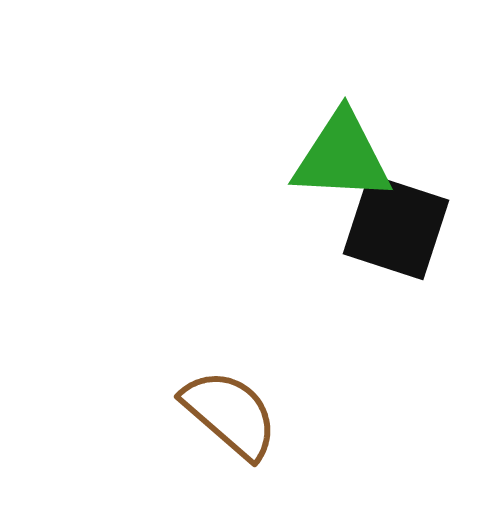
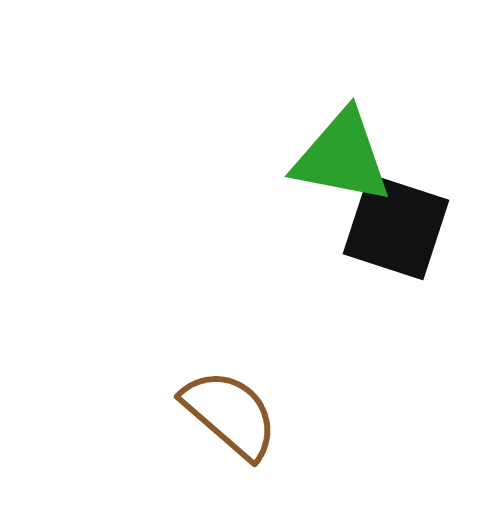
green triangle: rotated 8 degrees clockwise
